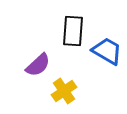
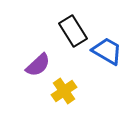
black rectangle: rotated 36 degrees counterclockwise
